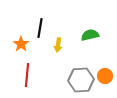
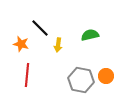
black line: rotated 54 degrees counterclockwise
orange star: rotated 21 degrees counterclockwise
orange circle: moved 1 px right
gray hexagon: rotated 15 degrees clockwise
